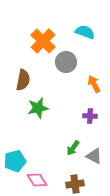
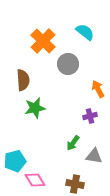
cyan semicircle: rotated 18 degrees clockwise
gray circle: moved 2 px right, 2 px down
brown semicircle: rotated 15 degrees counterclockwise
orange arrow: moved 4 px right, 5 px down
green star: moved 3 px left
purple cross: rotated 16 degrees counterclockwise
green arrow: moved 5 px up
gray triangle: rotated 18 degrees counterclockwise
pink diamond: moved 2 px left
brown cross: rotated 18 degrees clockwise
